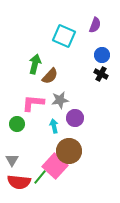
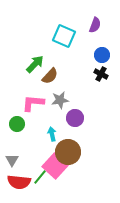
green arrow: rotated 30 degrees clockwise
cyan arrow: moved 2 px left, 8 px down
brown circle: moved 1 px left, 1 px down
